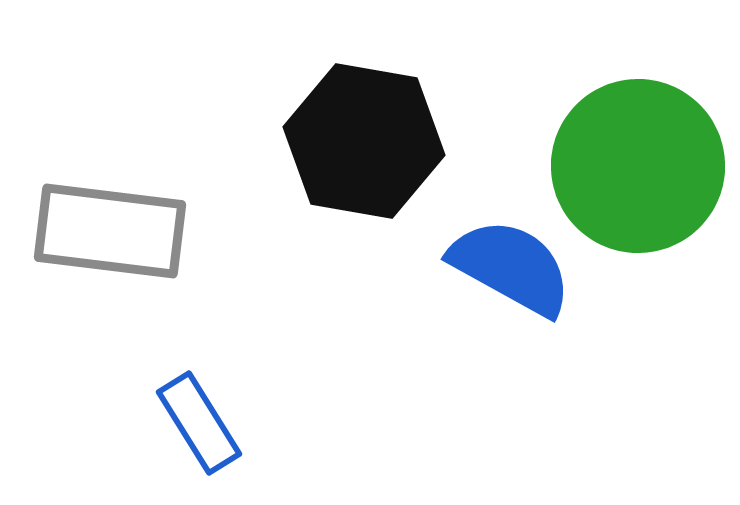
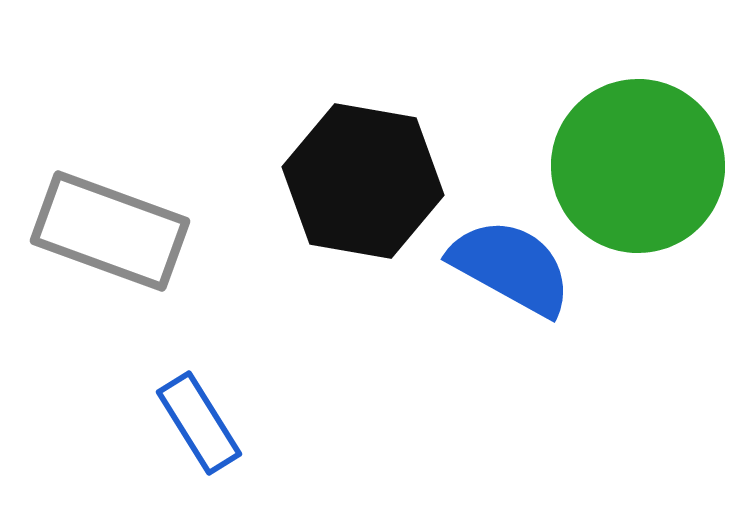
black hexagon: moved 1 px left, 40 px down
gray rectangle: rotated 13 degrees clockwise
